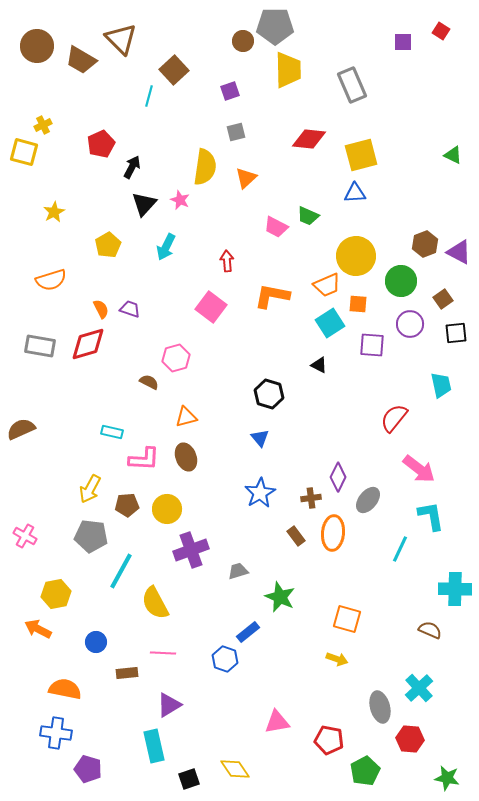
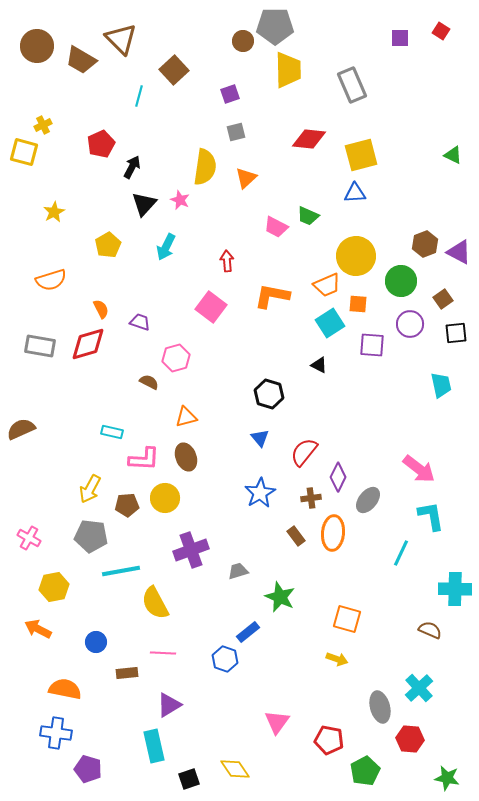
purple square at (403, 42): moved 3 px left, 4 px up
purple square at (230, 91): moved 3 px down
cyan line at (149, 96): moved 10 px left
purple trapezoid at (130, 309): moved 10 px right, 13 px down
red semicircle at (394, 418): moved 90 px left, 34 px down
yellow circle at (167, 509): moved 2 px left, 11 px up
pink cross at (25, 536): moved 4 px right, 2 px down
cyan line at (400, 549): moved 1 px right, 4 px down
cyan line at (121, 571): rotated 51 degrees clockwise
yellow hexagon at (56, 594): moved 2 px left, 7 px up
pink triangle at (277, 722): rotated 44 degrees counterclockwise
